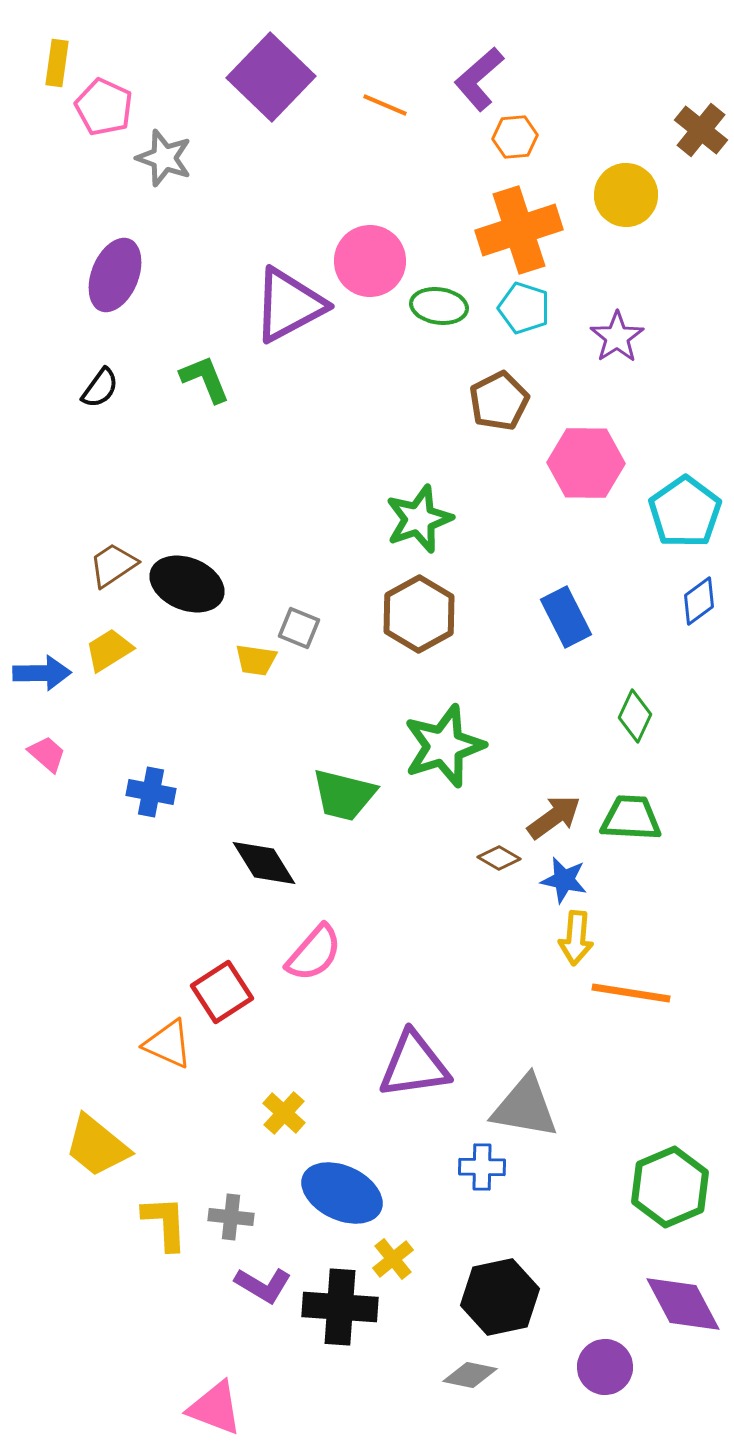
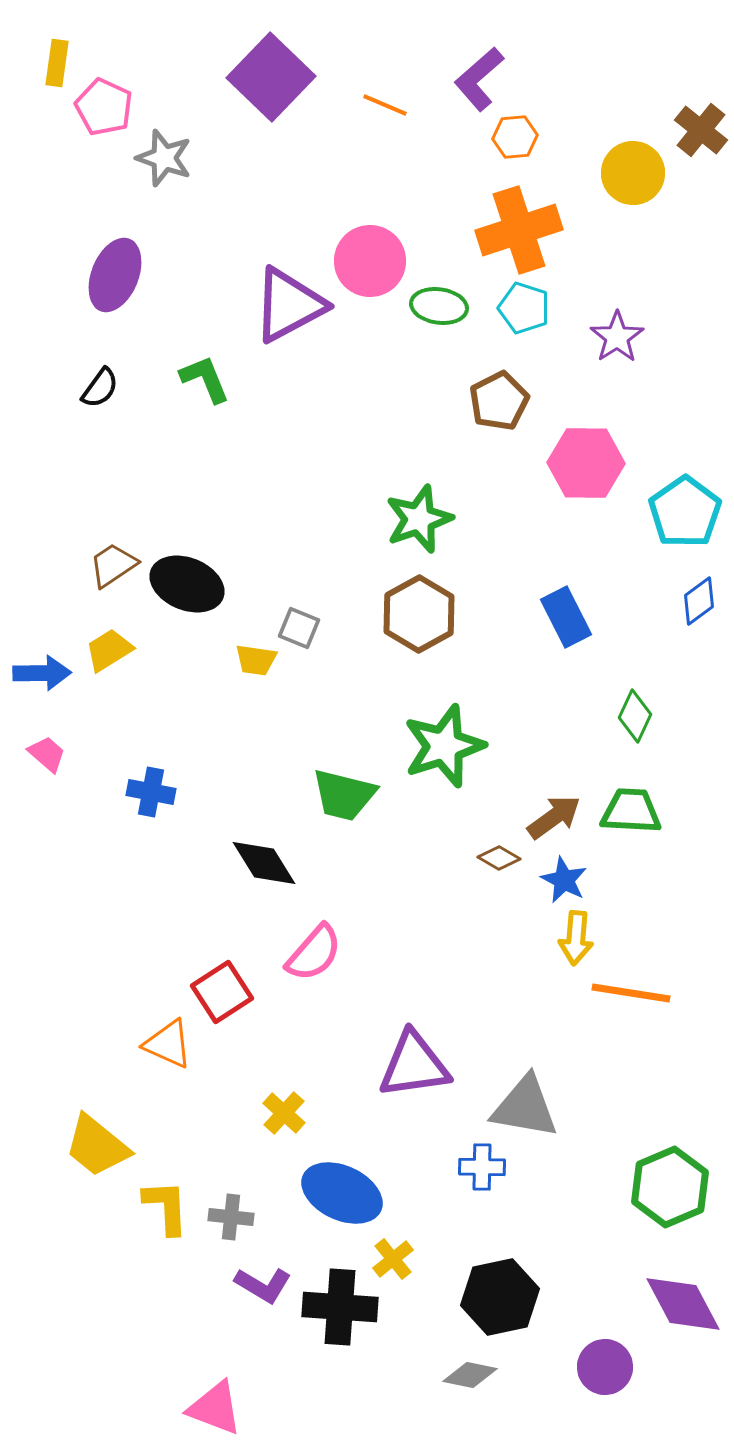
yellow circle at (626, 195): moved 7 px right, 22 px up
green trapezoid at (631, 818): moved 7 px up
blue star at (564, 880): rotated 15 degrees clockwise
yellow L-shape at (165, 1223): moved 1 px right, 16 px up
